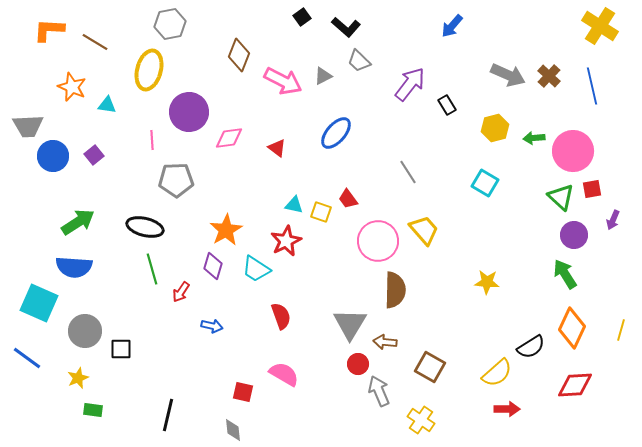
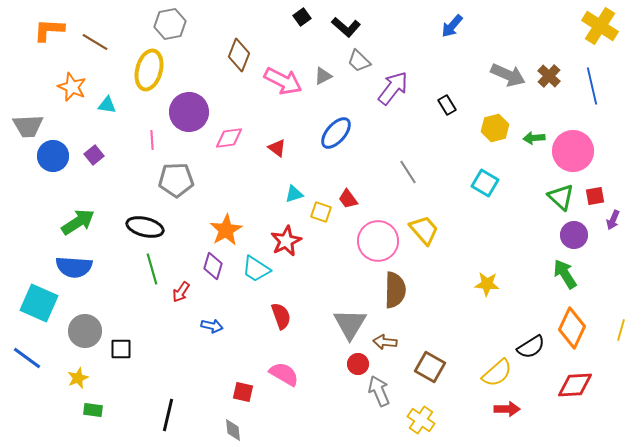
purple arrow at (410, 84): moved 17 px left, 4 px down
red square at (592, 189): moved 3 px right, 7 px down
cyan triangle at (294, 205): moved 11 px up; rotated 30 degrees counterclockwise
yellow star at (487, 282): moved 2 px down
